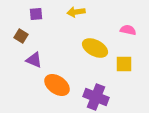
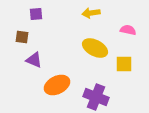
yellow arrow: moved 15 px right, 1 px down
brown square: moved 1 px right, 1 px down; rotated 24 degrees counterclockwise
orange ellipse: rotated 60 degrees counterclockwise
